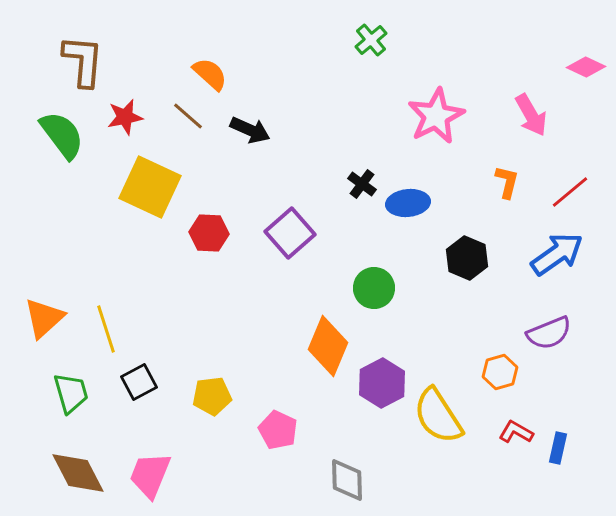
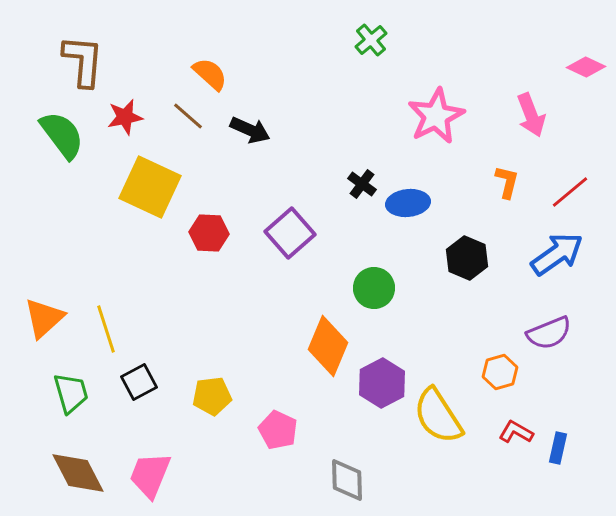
pink arrow: rotated 9 degrees clockwise
